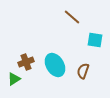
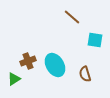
brown cross: moved 2 px right, 1 px up
brown semicircle: moved 2 px right, 3 px down; rotated 35 degrees counterclockwise
